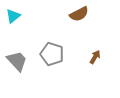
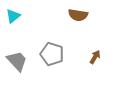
brown semicircle: moved 1 px left, 1 px down; rotated 36 degrees clockwise
